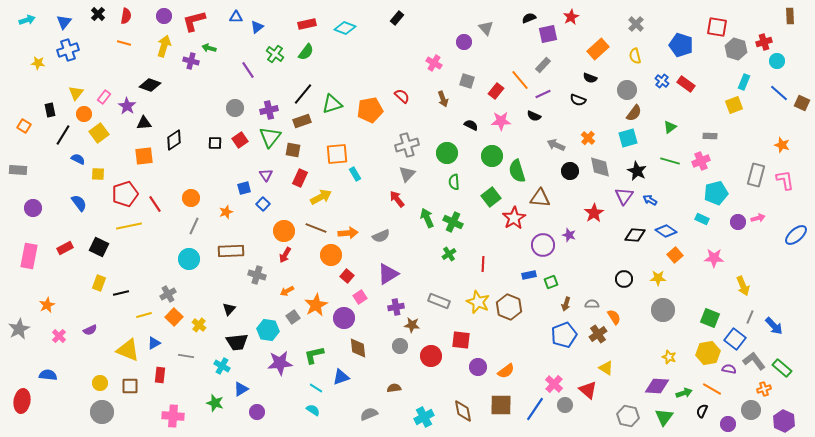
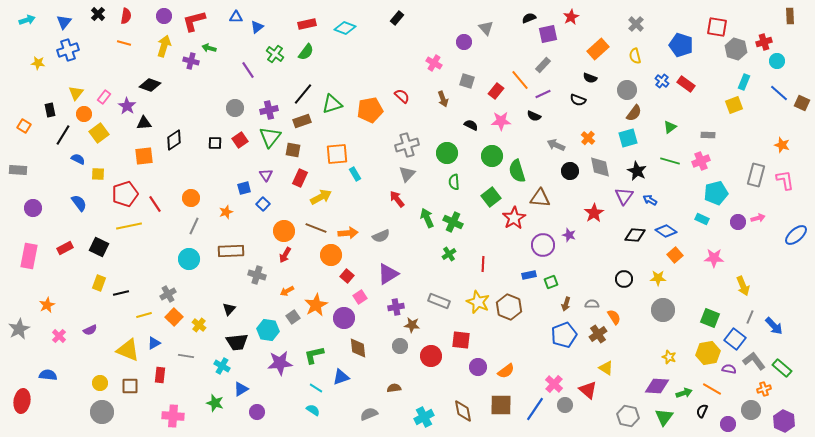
gray rectangle at (710, 136): moved 2 px left, 1 px up
